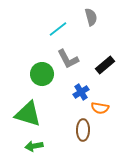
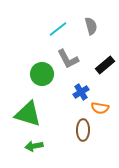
gray semicircle: moved 9 px down
